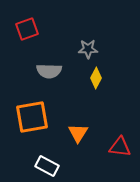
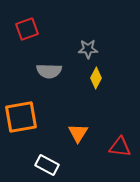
orange square: moved 11 px left
white rectangle: moved 1 px up
